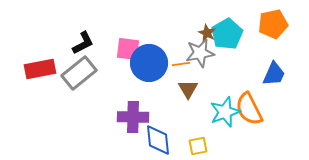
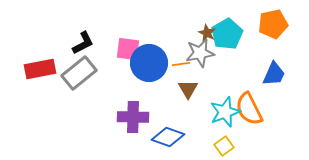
blue diamond: moved 10 px right, 3 px up; rotated 64 degrees counterclockwise
yellow square: moved 26 px right; rotated 24 degrees counterclockwise
